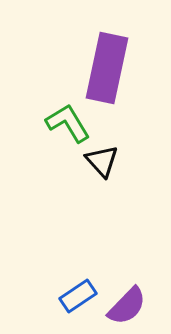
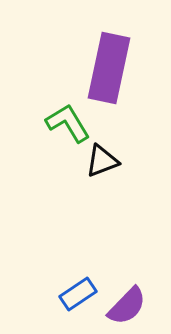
purple rectangle: moved 2 px right
black triangle: rotated 51 degrees clockwise
blue rectangle: moved 2 px up
